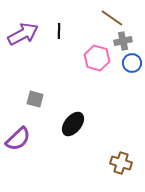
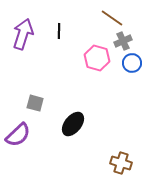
purple arrow: rotated 44 degrees counterclockwise
gray cross: rotated 12 degrees counterclockwise
gray square: moved 4 px down
purple semicircle: moved 4 px up
